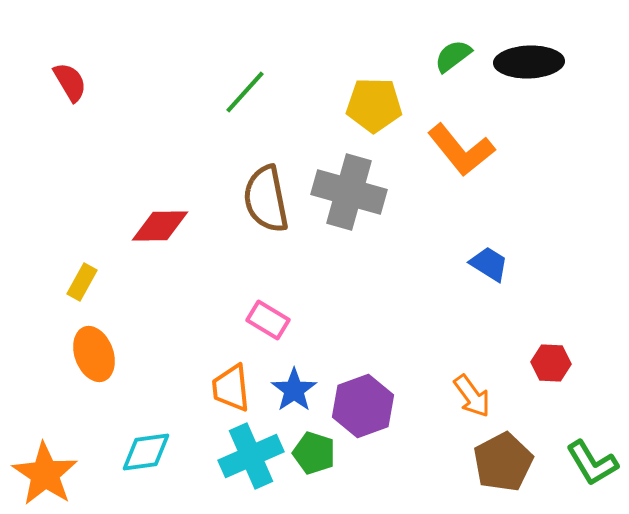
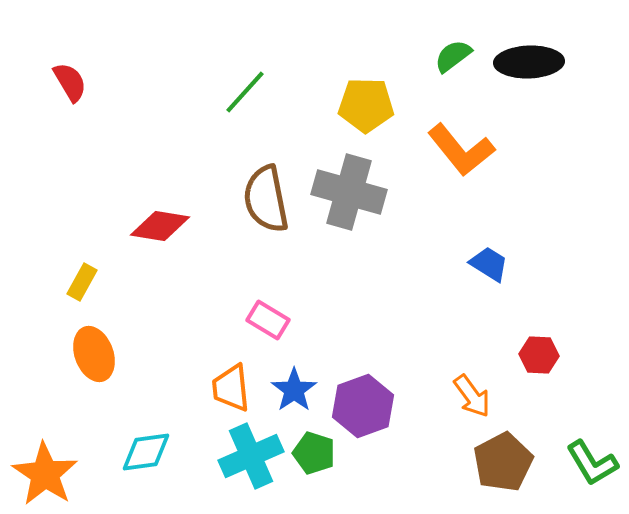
yellow pentagon: moved 8 px left
red diamond: rotated 10 degrees clockwise
red hexagon: moved 12 px left, 8 px up
